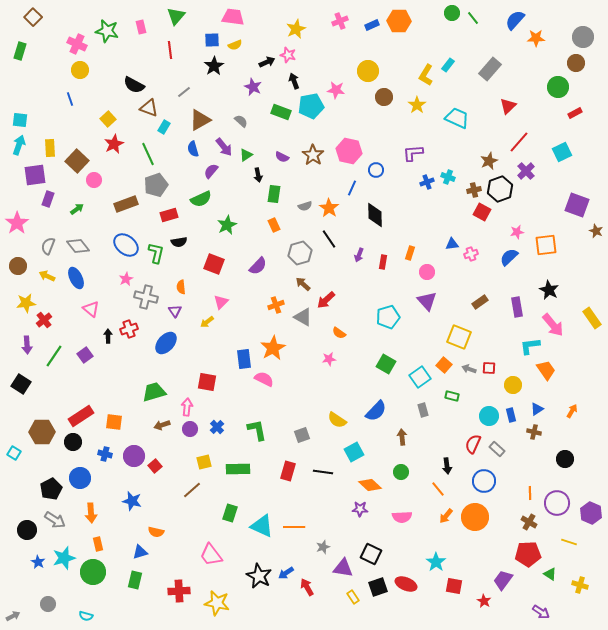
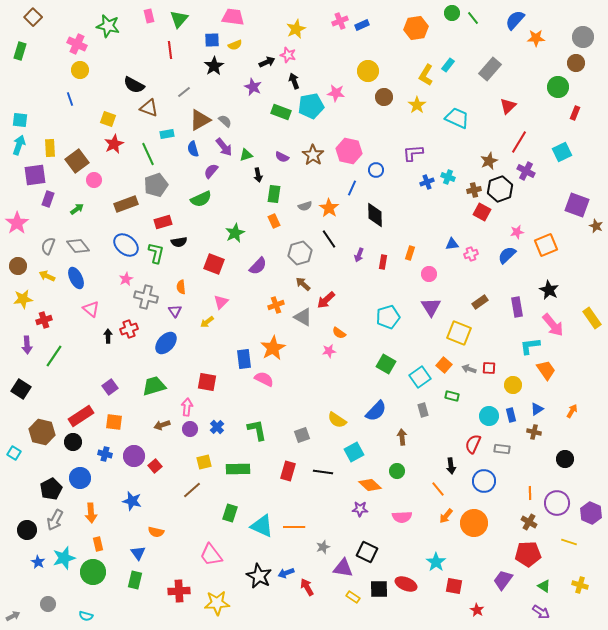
green triangle at (176, 16): moved 3 px right, 3 px down
orange hexagon at (399, 21): moved 17 px right, 7 px down; rotated 10 degrees counterclockwise
blue rectangle at (372, 25): moved 10 px left
pink rectangle at (141, 27): moved 8 px right, 11 px up
green star at (107, 31): moved 1 px right, 5 px up
pink star at (336, 90): moved 3 px down
red rectangle at (575, 113): rotated 40 degrees counterclockwise
yellow square at (108, 119): rotated 28 degrees counterclockwise
gray semicircle at (241, 121): moved 16 px left
cyan rectangle at (164, 127): moved 3 px right, 7 px down; rotated 48 degrees clockwise
red line at (519, 142): rotated 10 degrees counterclockwise
green triangle at (246, 155): rotated 16 degrees clockwise
brown square at (77, 161): rotated 10 degrees clockwise
purple cross at (526, 171): rotated 18 degrees counterclockwise
red rectangle at (169, 215): moved 6 px left, 7 px down
green star at (227, 225): moved 8 px right, 8 px down
orange rectangle at (274, 225): moved 4 px up
brown star at (596, 231): moved 5 px up
orange square at (546, 245): rotated 15 degrees counterclockwise
blue semicircle at (509, 257): moved 2 px left, 2 px up
pink circle at (427, 272): moved 2 px right, 2 px down
purple triangle at (427, 301): moved 4 px right, 6 px down; rotated 10 degrees clockwise
yellow star at (26, 303): moved 3 px left, 4 px up
red cross at (44, 320): rotated 21 degrees clockwise
yellow square at (459, 337): moved 4 px up
purple square at (85, 355): moved 25 px right, 32 px down
pink star at (329, 359): moved 8 px up
black square at (21, 384): moved 5 px down
green trapezoid at (154, 392): moved 6 px up
brown hexagon at (42, 432): rotated 15 degrees clockwise
gray rectangle at (497, 449): moved 5 px right; rotated 35 degrees counterclockwise
black arrow at (447, 466): moved 4 px right
green circle at (401, 472): moved 4 px left, 1 px up
orange circle at (475, 517): moved 1 px left, 6 px down
gray arrow at (55, 520): rotated 85 degrees clockwise
blue triangle at (140, 552): moved 2 px left, 1 px down; rotated 49 degrees counterclockwise
black square at (371, 554): moved 4 px left, 2 px up
blue arrow at (286, 573): rotated 14 degrees clockwise
green triangle at (550, 574): moved 6 px left, 12 px down
black square at (378, 587): moved 1 px right, 2 px down; rotated 18 degrees clockwise
yellow rectangle at (353, 597): rotated 24 degrees counterclockwise
red star at (484, 601): moved 7 px left, 9 px down
yellow star at (217, 603): rotated 15 degrees counterclockwise
